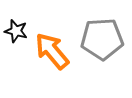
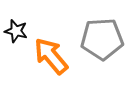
orange arrow: moved 1 px left, 5 px down
